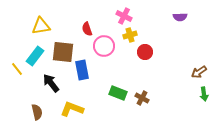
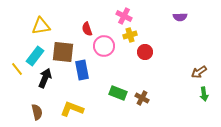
black arrow: moved 6 px left, 5 px up; rotated 60 degrees clockwise
